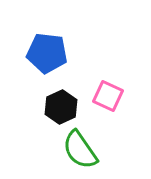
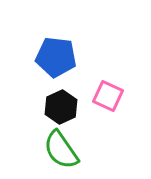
blue pentagon: moved 9 px right, 4 px down
green semicircle: moved 19 px left
